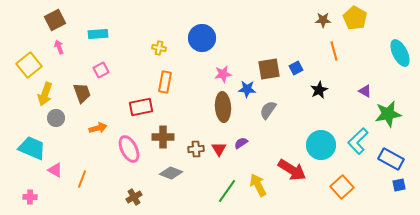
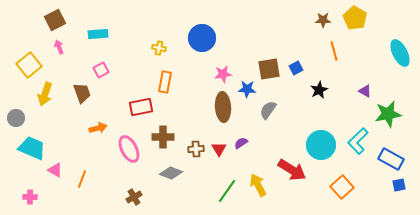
gray circle at (56, 118): moved 40 px left
